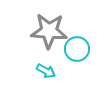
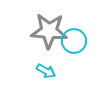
cyan circle: moved 3 px left, 8 px up
